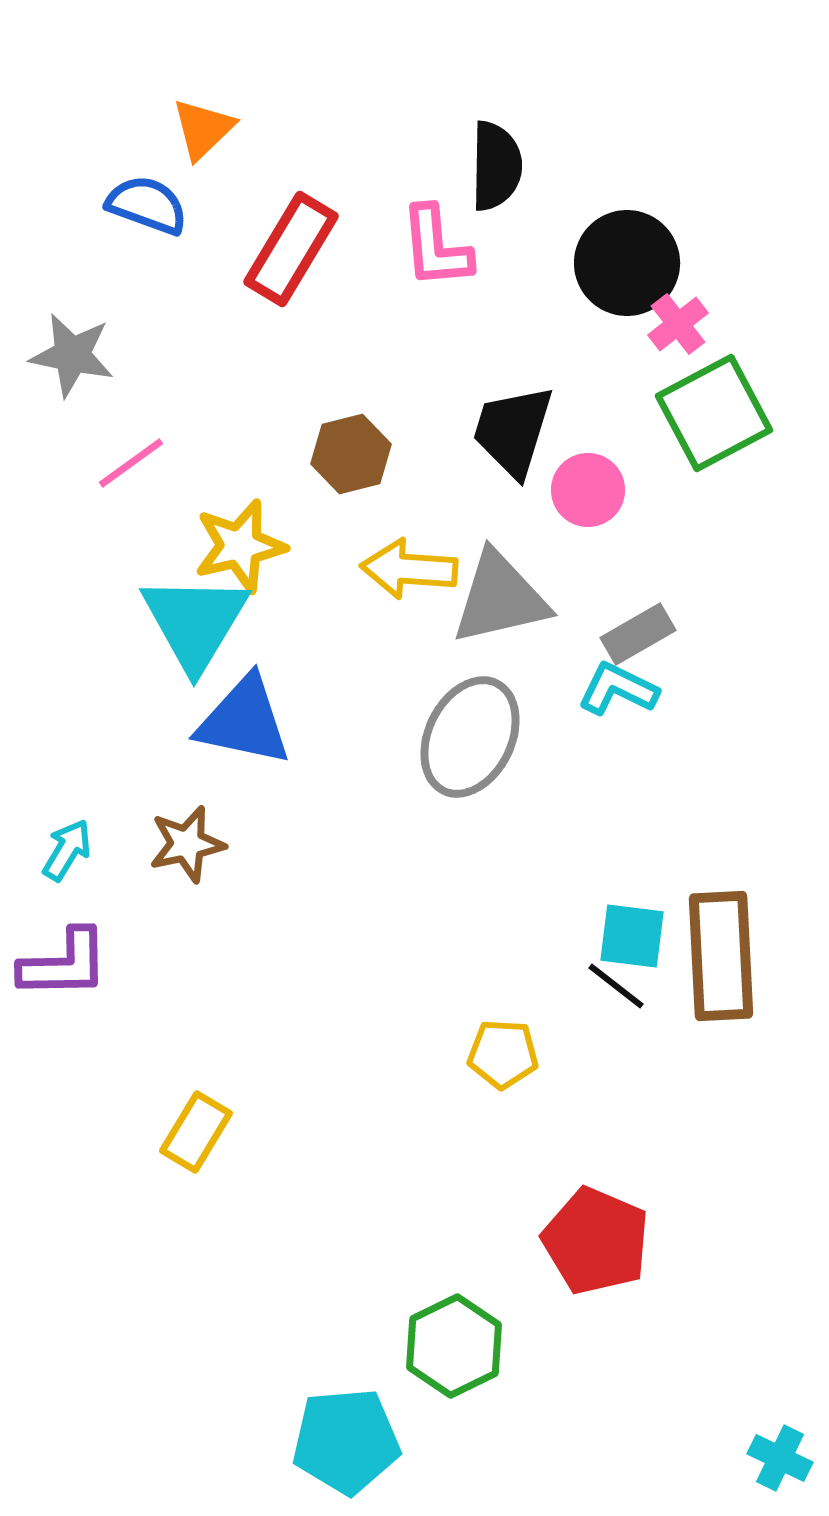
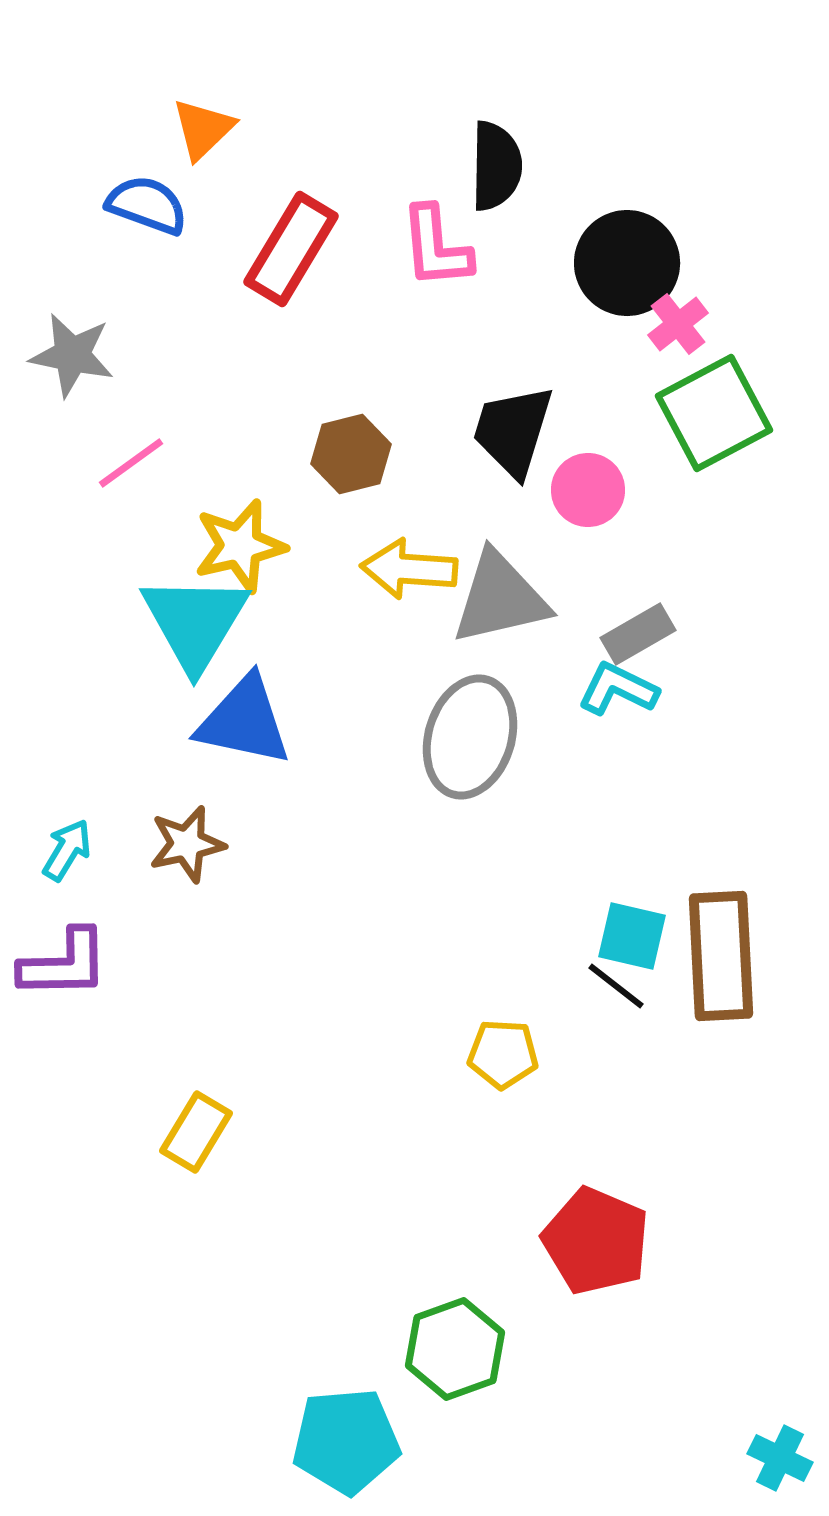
gray ellipse: rotated 9 degrees counterclockwise
cyan square: rotated 6 degrees clockwise
green hexagon: moved 1 px right, 3 px down; rotated 6 degrees clockwise
